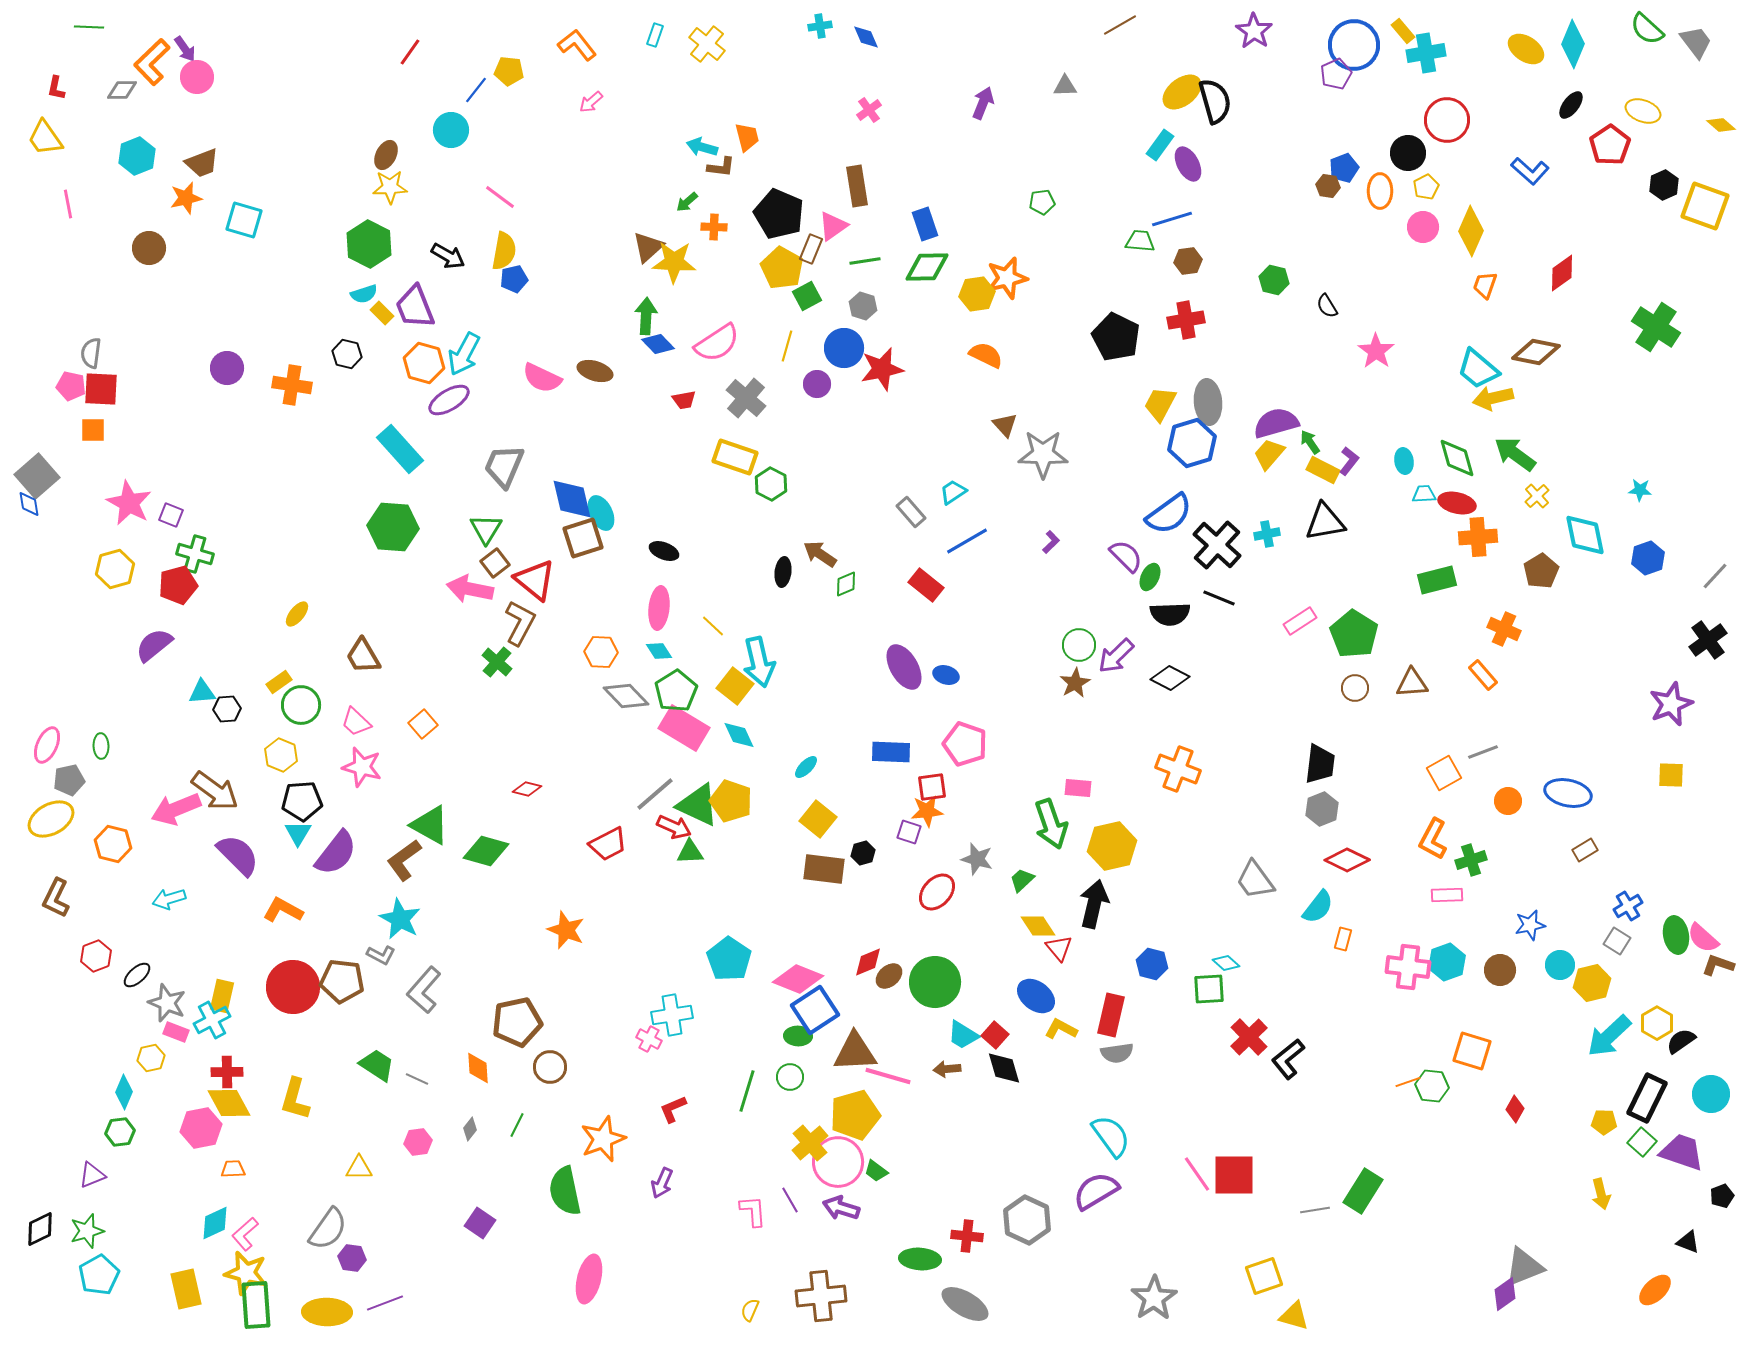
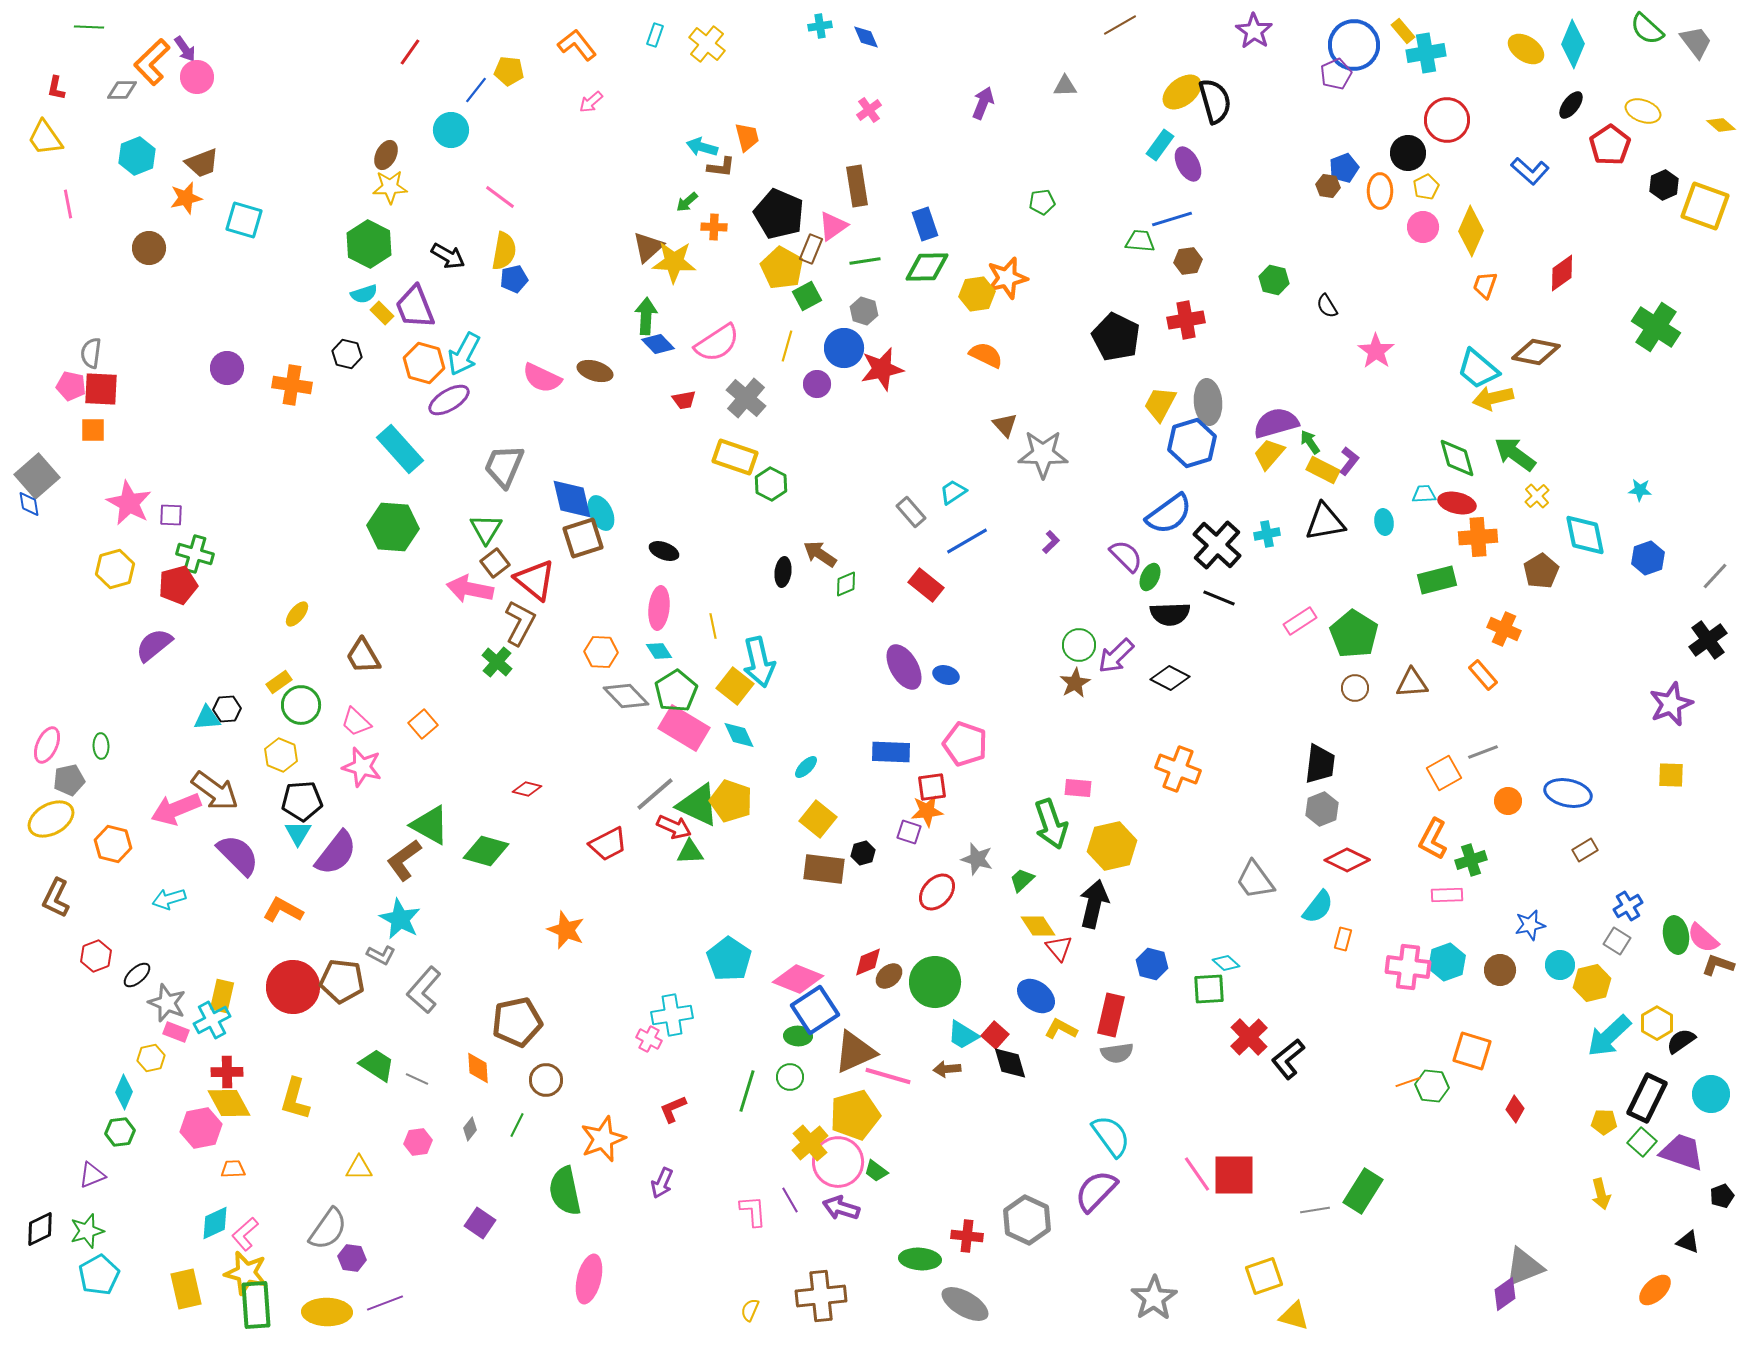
gray hexagon at (863, 306): moved 1 px right, 5 px down
cyan ellipse at (1404, 461): moved 20 px left, 61 px down
purple square at (171, 515): rotated 20 degrees counterclockwise
yellow line at (713, 626): rotated 35 degrees clockwise
cyan triangle at (202, 692): moved 5 px right, 26 px down
brown triangle at (855, 1052): rotated 21 degrees counterclockwise
brown circle at (550, 1067): moved 4 px left, 13 px down
black diamond at (1004, 1068): moved 6 px right, 5 px up
purple semicircle at (1096, 1191): rotated 15 degrees counterclockwise
